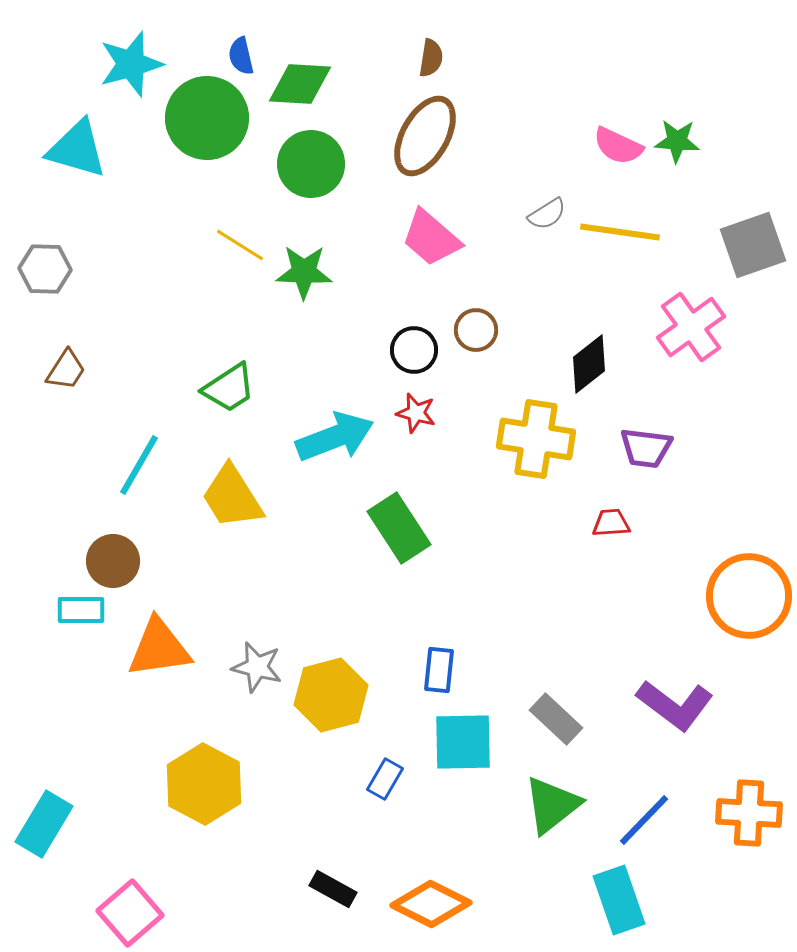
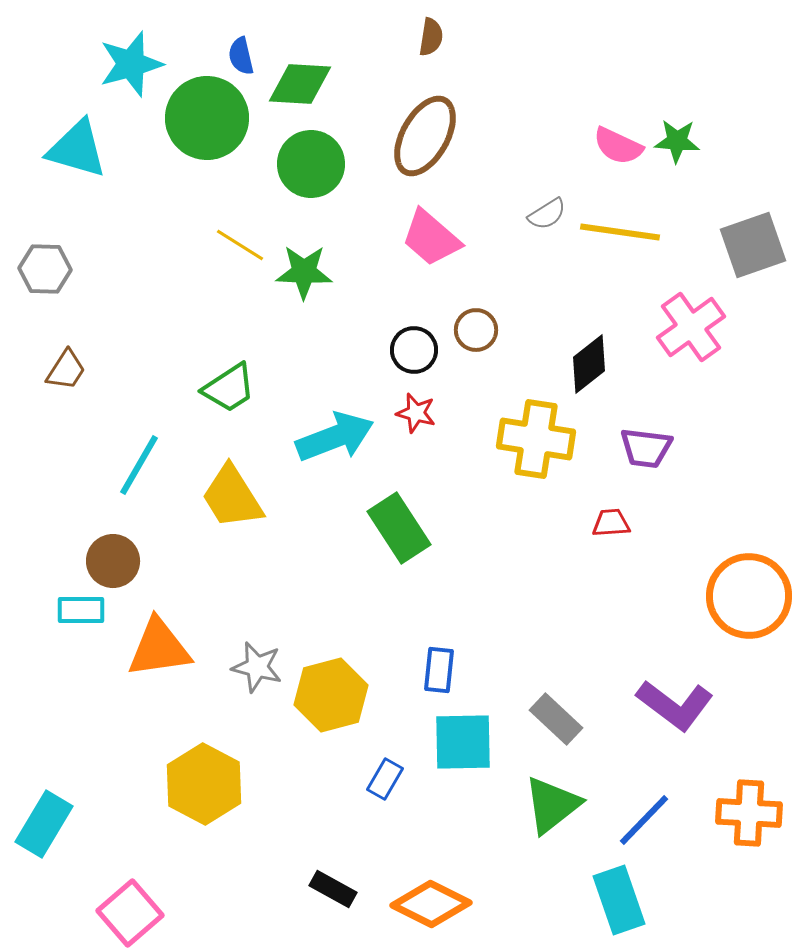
brown semicircle at (431, 58): moved 21 px up
